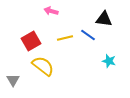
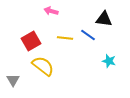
yellow line: rotated 21 degrees clockwise
